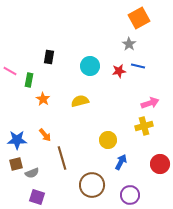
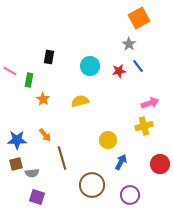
blue line: rotated 40 degrees clockwise
gray semicircle: rotated 16 degrees clockwise
